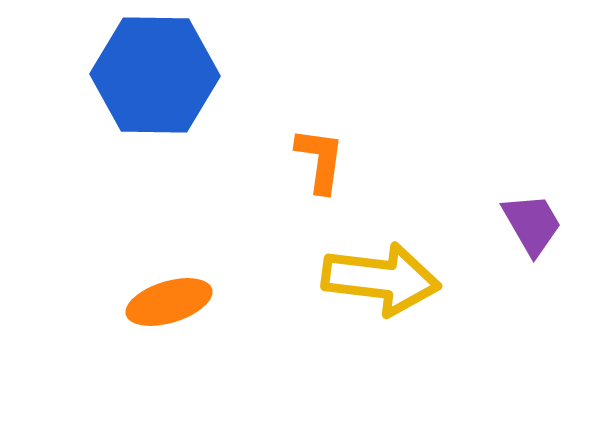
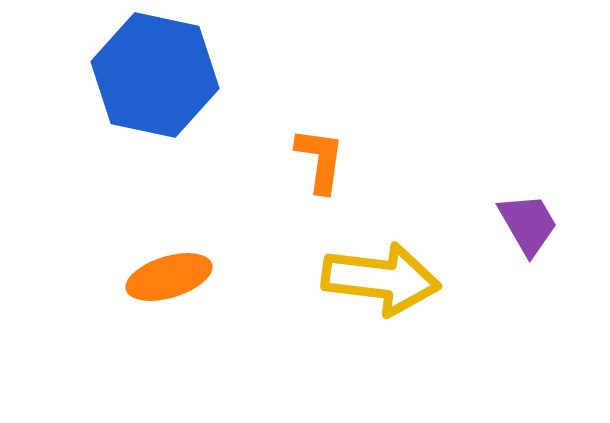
blue hexagon: rotated 11 degrees clockwise
purple trapezoid: moved 4 px left
orange ellipse: moved 25 px up
